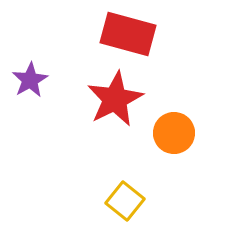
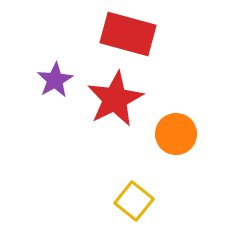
purple star: moved 25 px right
orange circle: moved 2 px right, 1 px down
yellow square: moved 9 px right
